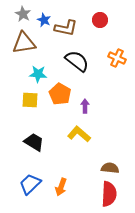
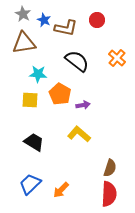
red circle: moved 3 px left
orange cross: rotated 18 degrees clockwise
purple arrow: moved 2 px left, 1 px up; rotated 80 degrees clockwise
brown semicircle: rotated 102 degrees clockwise
orange arrow: moved 3 px down; rotated 24 degrees clockwise
